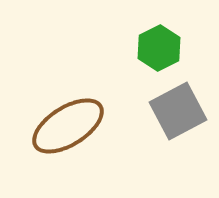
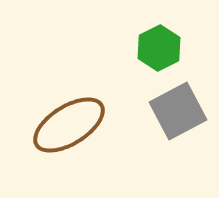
brown ellipse: moved 1 px right, 1 px up
